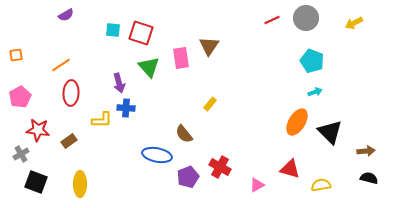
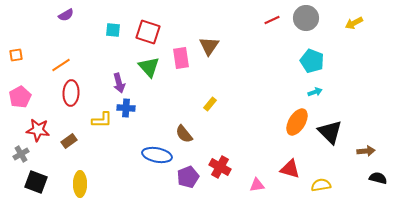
red square: moved 7 px right, 1 px up
black semicircle: moved 9 px right
pink triangle: rotated 21 degrees clockwise
